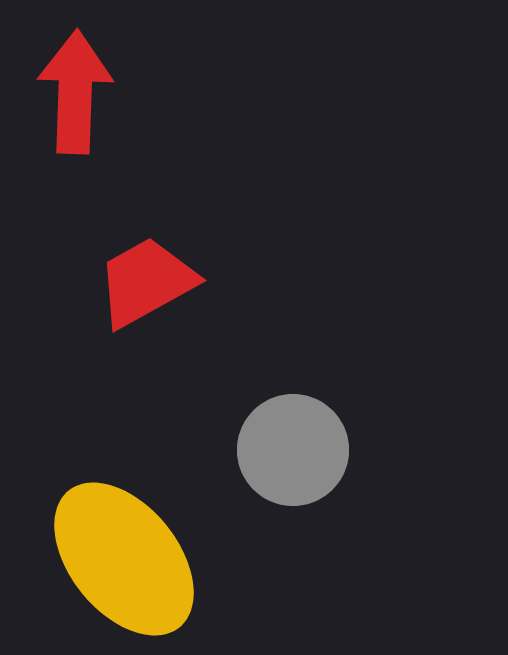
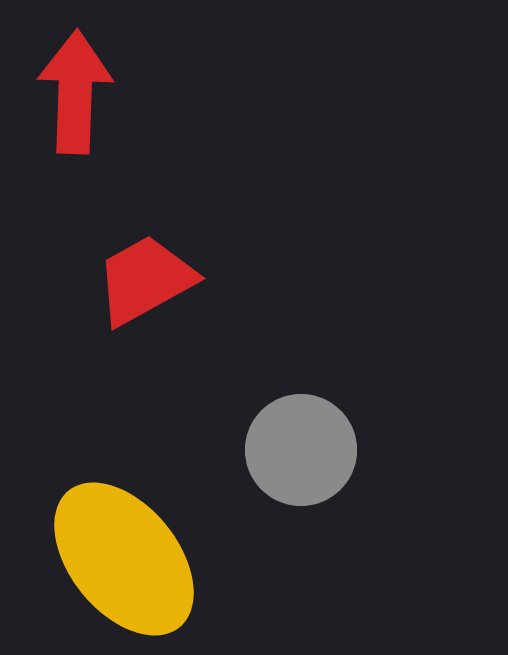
red trapezoid: moved 1 px left, 2 px up
gray circle: moved 8 px right
